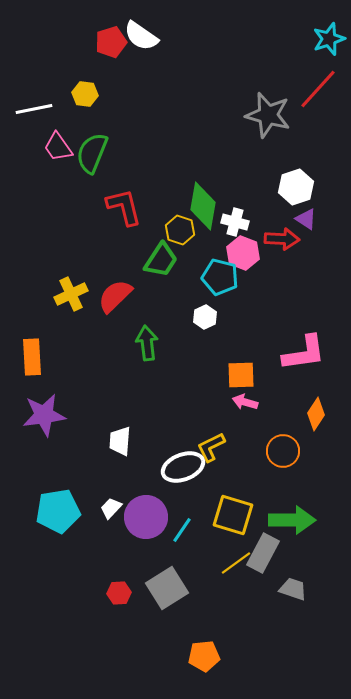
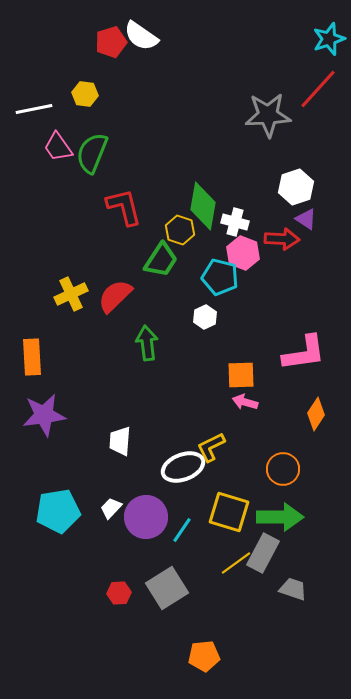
gray star at (268, 115): rotated 18 degrees counterclockwise
orange circle at (283, 451): moved 18 px down
yellow square at (233, 515): moved 4 px left, 3 px up
green arrow at (292, 520): moved 12 px left, 3 px up
